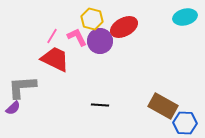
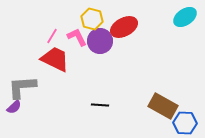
cyan ellipse: rotated 20 degrees counterclockwise
purple semicircle: moved 1 px right, 1 px up
